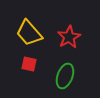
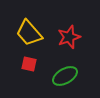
red star: rotated 10 degrees clockwise
green ellipse: rotated 40 degrees clockwise
